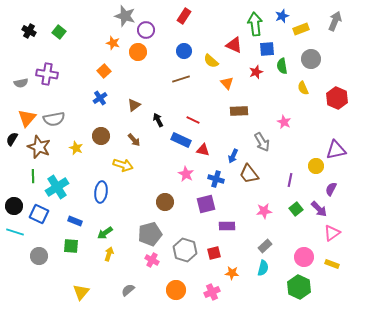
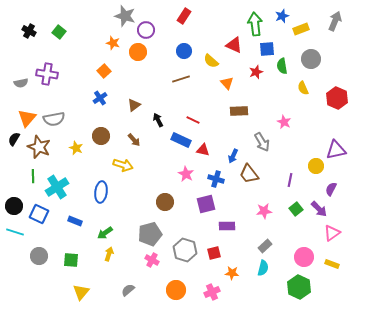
black semicircle at (12, 139): moved 2 px right
green square at (71, 246): moved 14 px down
